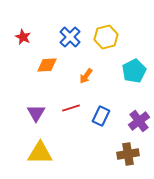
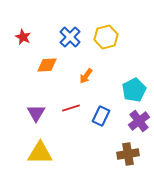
cyan pentagon: moved 19 px down
